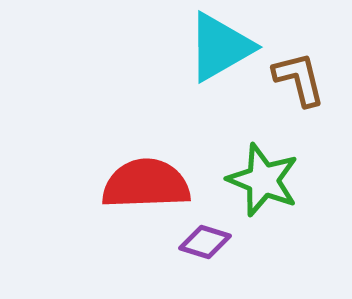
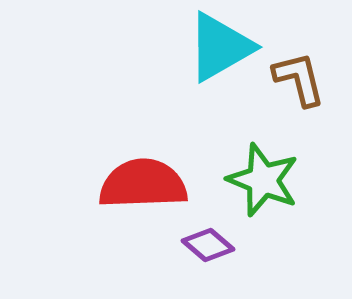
red semicircle: moved 3 px left
purple diamond: moved 3 px right, 3 px down; rotated 24 degrees clockwise
